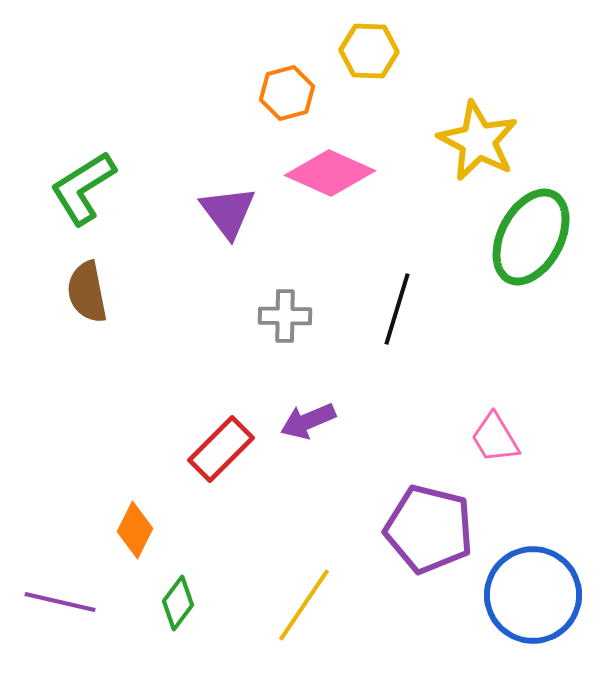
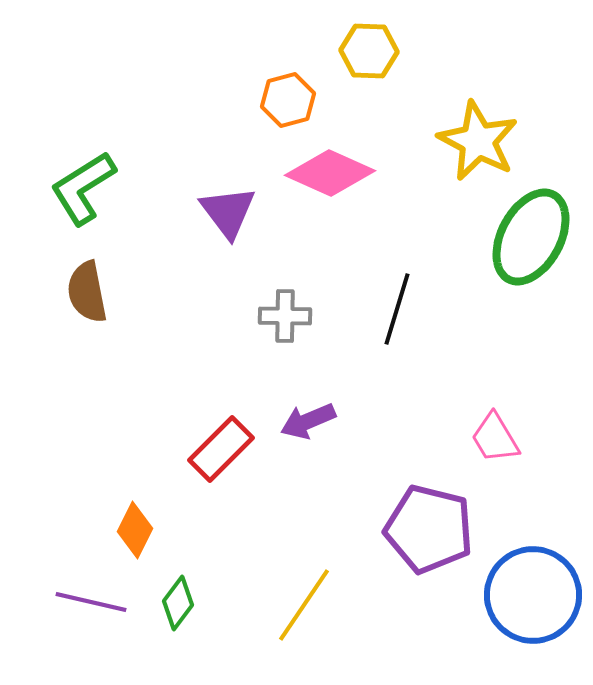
orange hexagon: moved 1 px right, 7 px down
purple line: moved 31 px right
